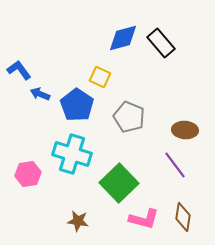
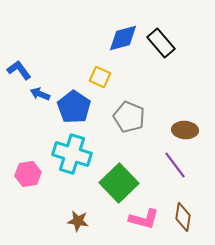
blue pentagon: moved 3 px left, 2 px down
